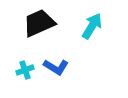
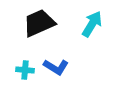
cyan arrow: moved 2 px up
cyan cross: rotated 24 degrees clockwise
